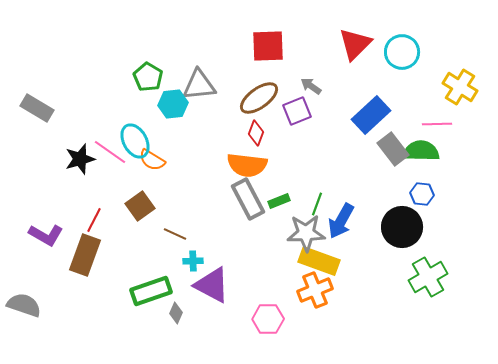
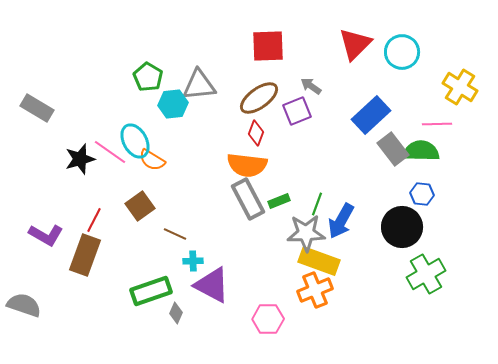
green cross at (428, 277): moved 2 px left, 3 px up
